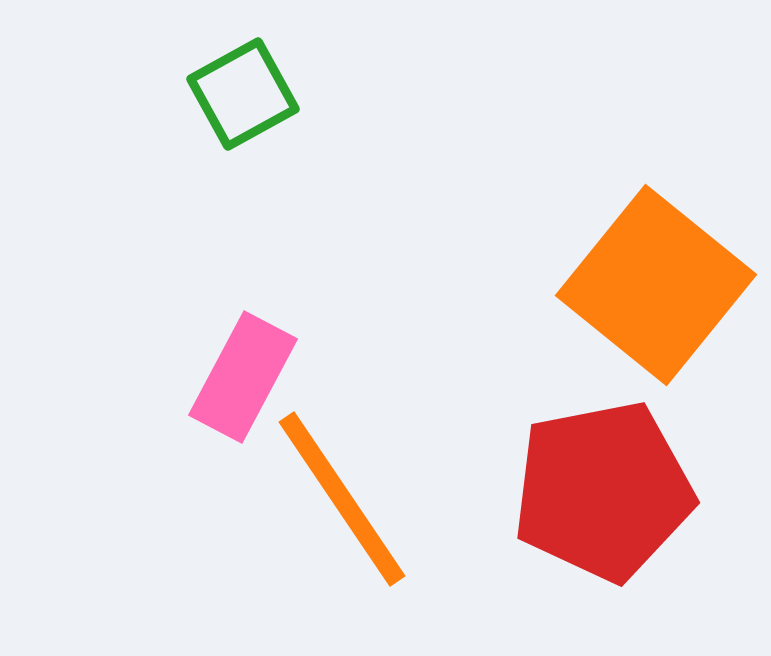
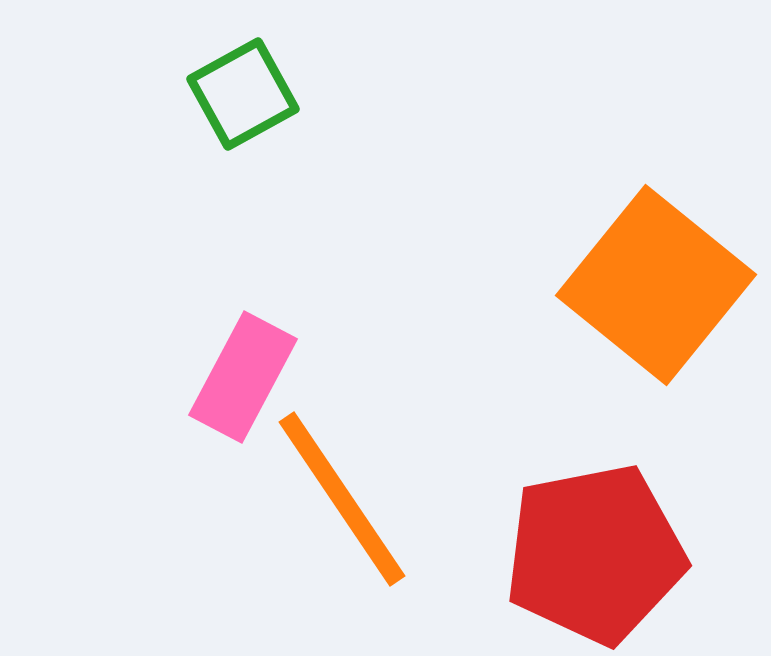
red pentagon: moved 8 px left, 63 px down
